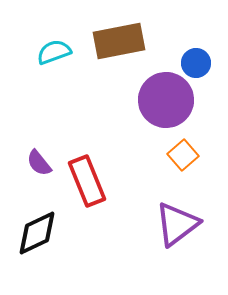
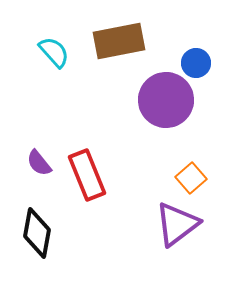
cyan semicircle: rotated 68 degrees clockwise
orange square: moved 8 px right, 23 px down
red rectangle: moved 6 px up
black diamond: rotated 54 degrees counterclockwise
